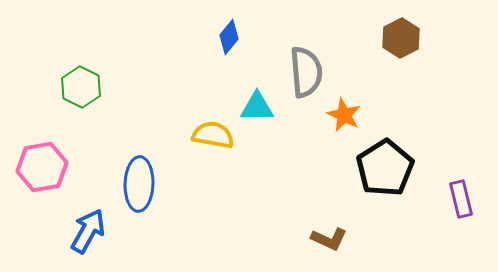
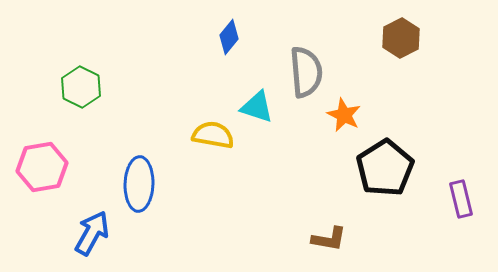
cyan triangle: rotated 18 degrees clockwise
blue arrow: moved 4 px right, 2 px down
brown L-shape: rotated 15 degrees counterclockwise
